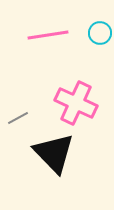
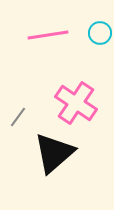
pink cross: rotated 9 degrees clockwise
gray line: moved 1 px up; rotated 25 degrees counterclockwise
black triangle: rotated 33 degrees clockwise
